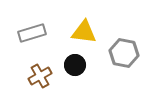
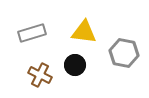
brown cross: moved 1 px up; rotated 35 degrees counterclockwise
